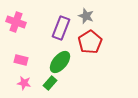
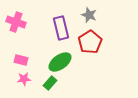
gray star: moved 3 px right, 1 px up
purple rectangle: rotated 35 degrees counterclockwise
green ellipse: rotated 15 degrees clockwise
pink star: moved 4 px up; rotated 16 degrees counterclockwise
